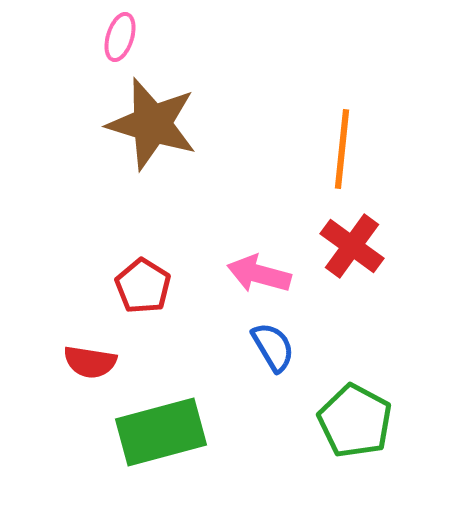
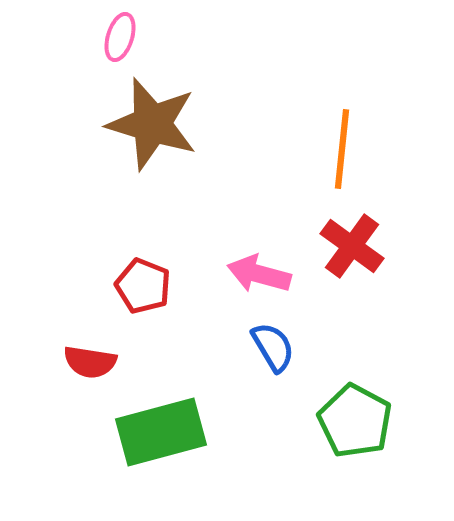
red pentagon: rotated 10 degrees counterclockwise
